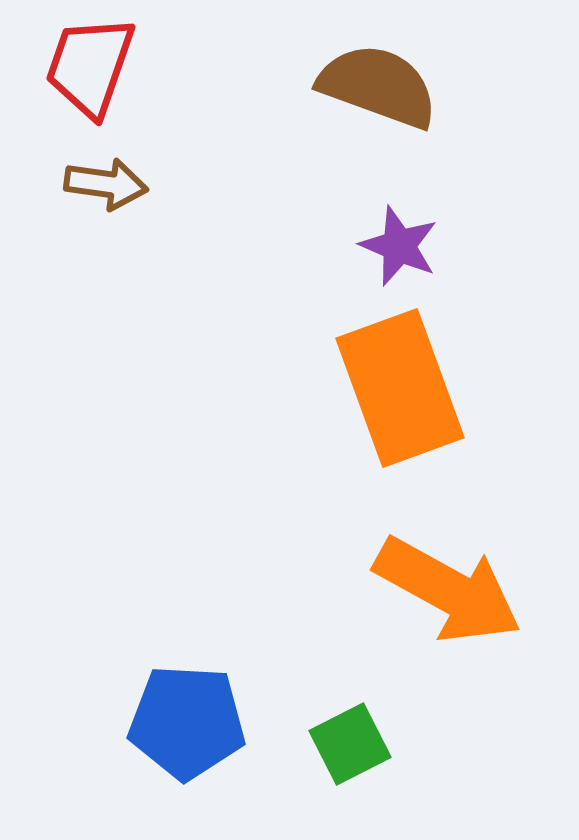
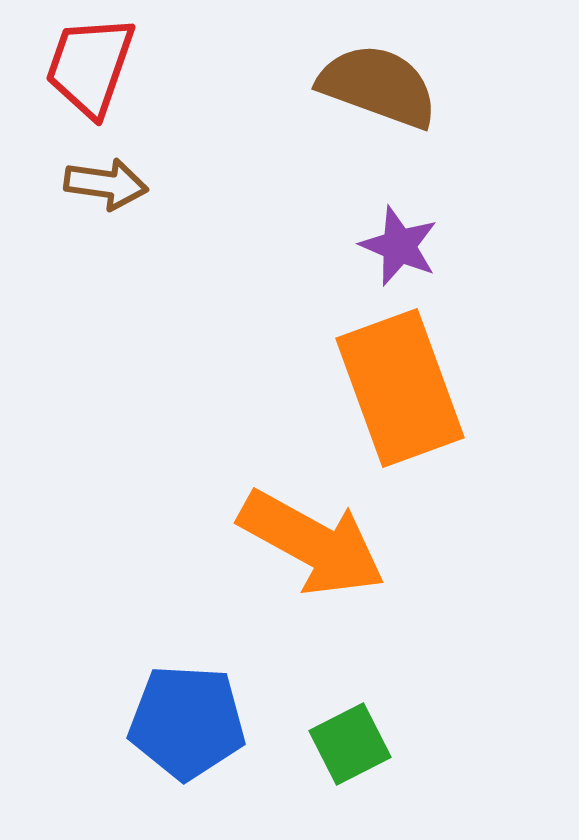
orange arrow: moved 136 px left, 47 px up
